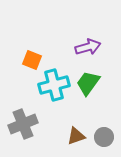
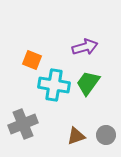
purple arrow: moved 3 px left
cyan cross: rotated 24 degrees clockwise
gray circle: moved 2 px right, 2 px up
